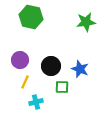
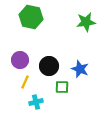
black circle: moved 2 px left
